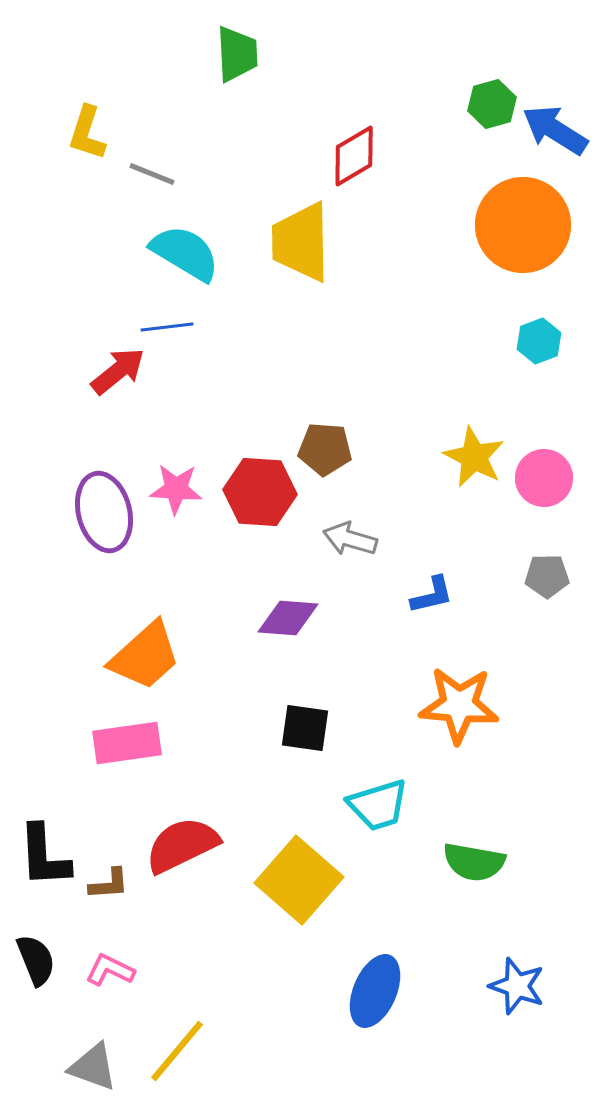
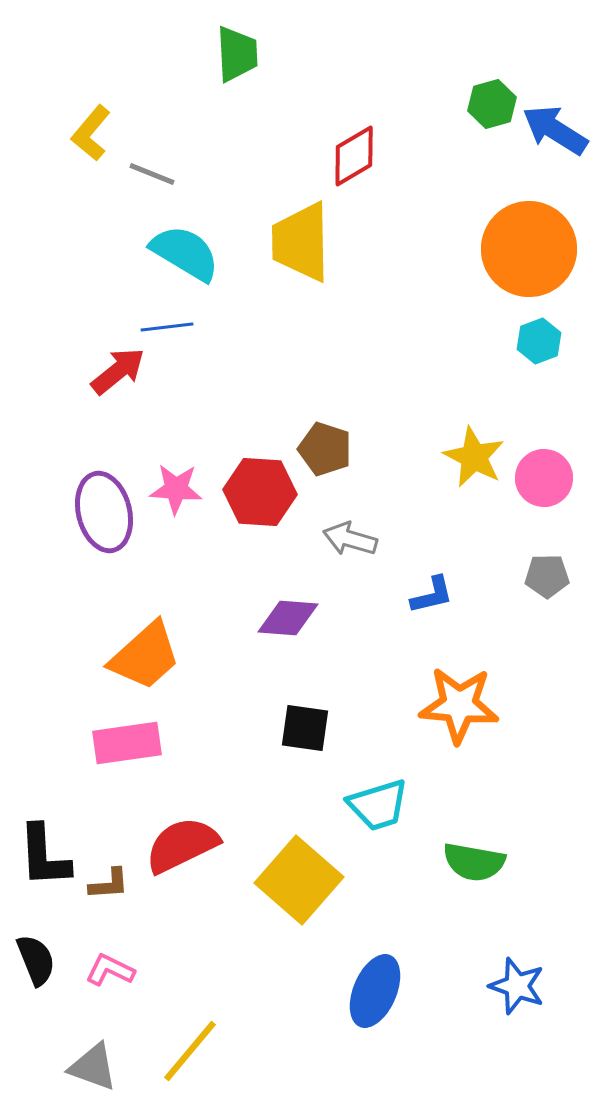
yellow L-shape: moved 4 px right; rotated 22 degrees clockwise
orange circle: moved 6 px right, 24 px down
brown pentagon: rotated 14 degrees clockwise
yellow line: moved 13 px right
